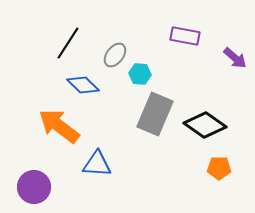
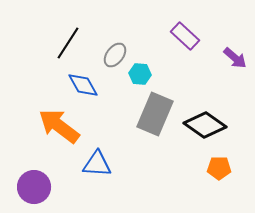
purple rectangle: rotated 32 degrees clockwise
blue diamond: rotated 16 degrees clockwise
